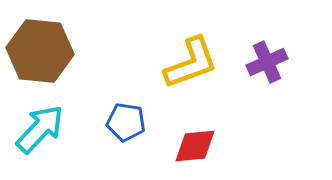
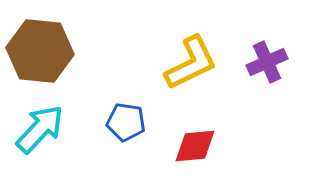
yellow L-shape: rotated 6 degrees counterclockwise
